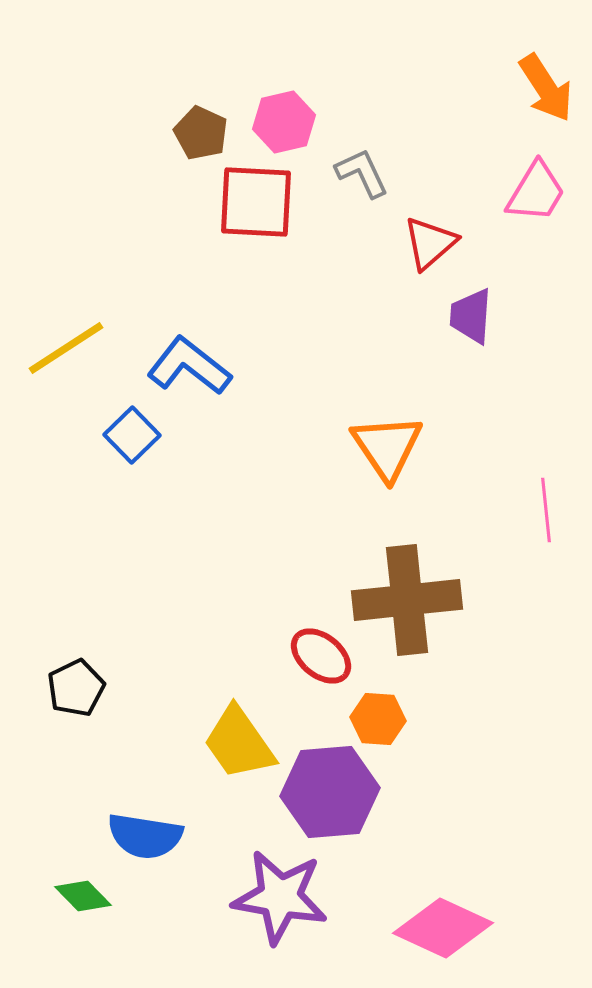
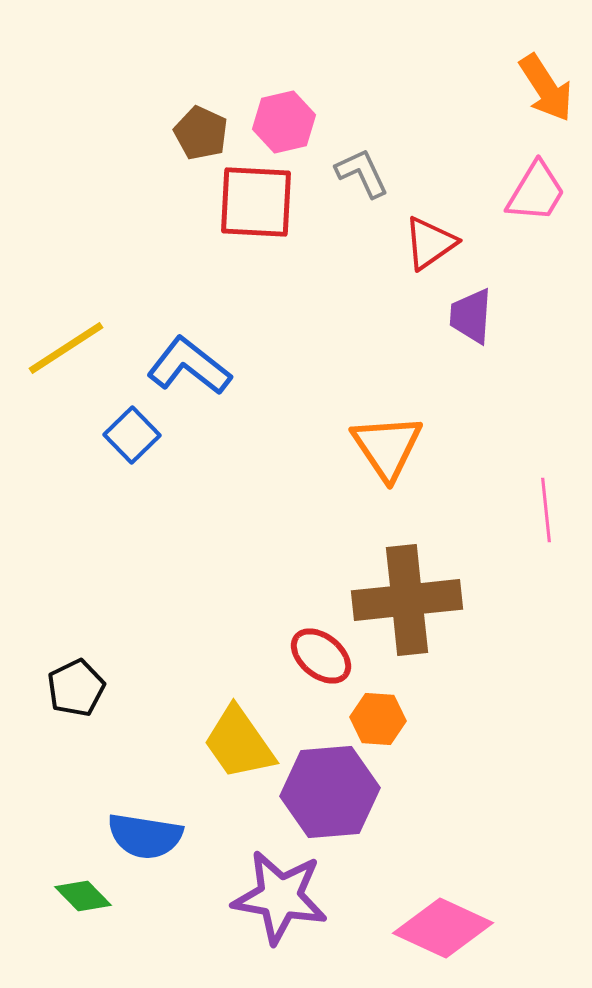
red triangle: rotated 6 degrees clockwise
